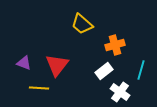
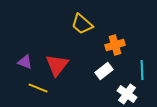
purple triangle: moved 1 px right, 1 px up
cyan line: moved 1 px right; rotated 18 degrees counterclockwise
yellow line: moved 1 px left; rotated 18 degrees clockwise
white cross: moved 7 px right, 2 px down
